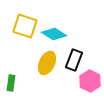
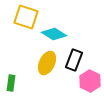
yellow square: moved 1 px right, 9 px up
